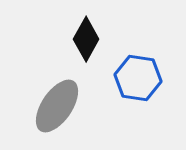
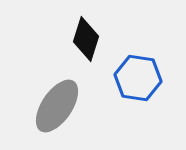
black diamond: rotated 12 degrees counterclockwise
